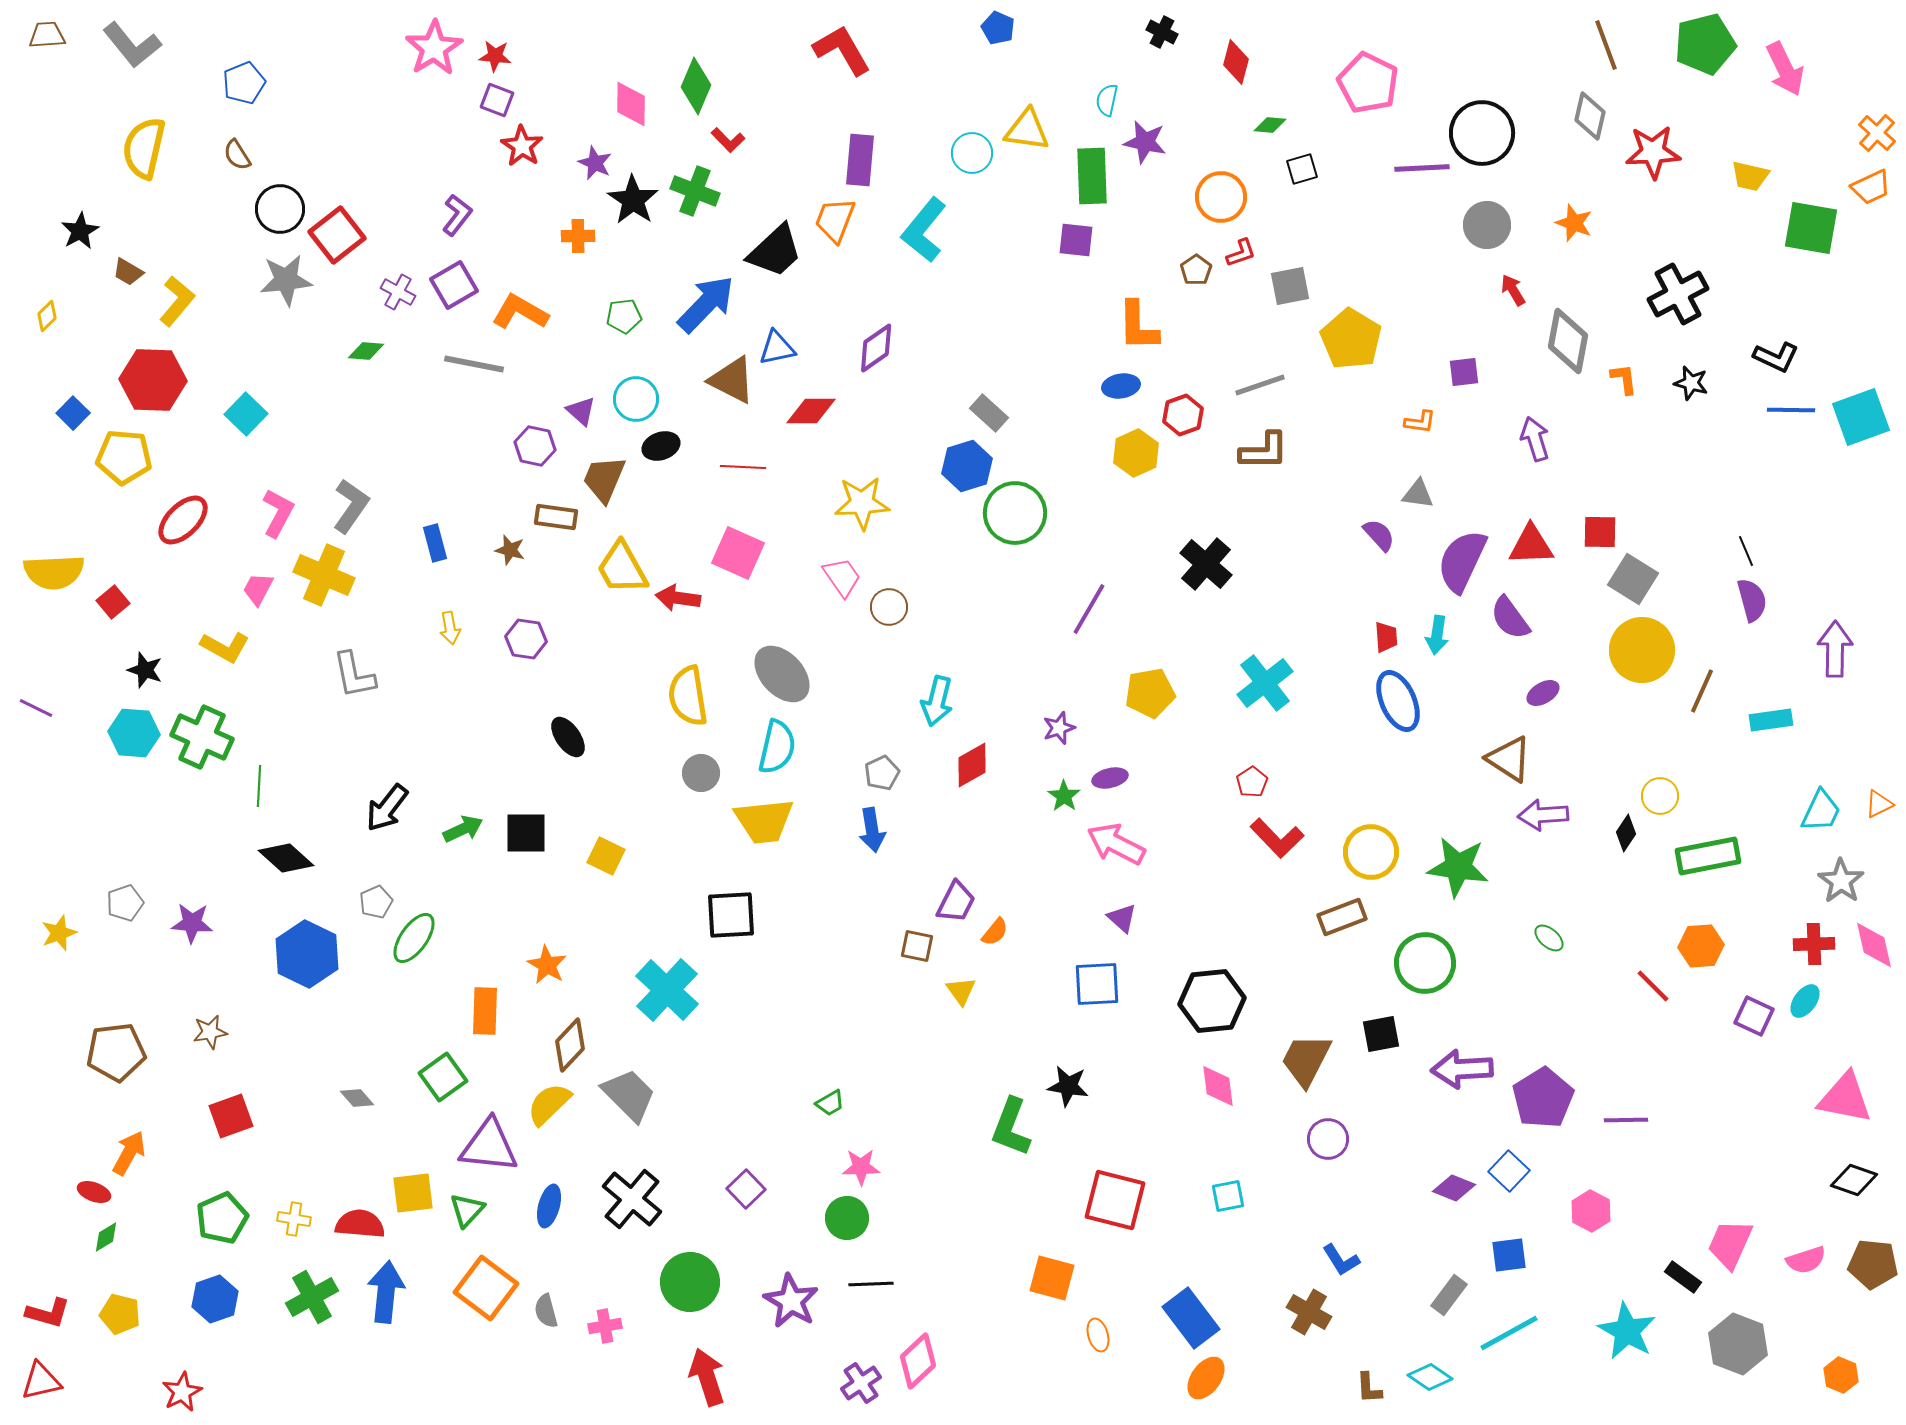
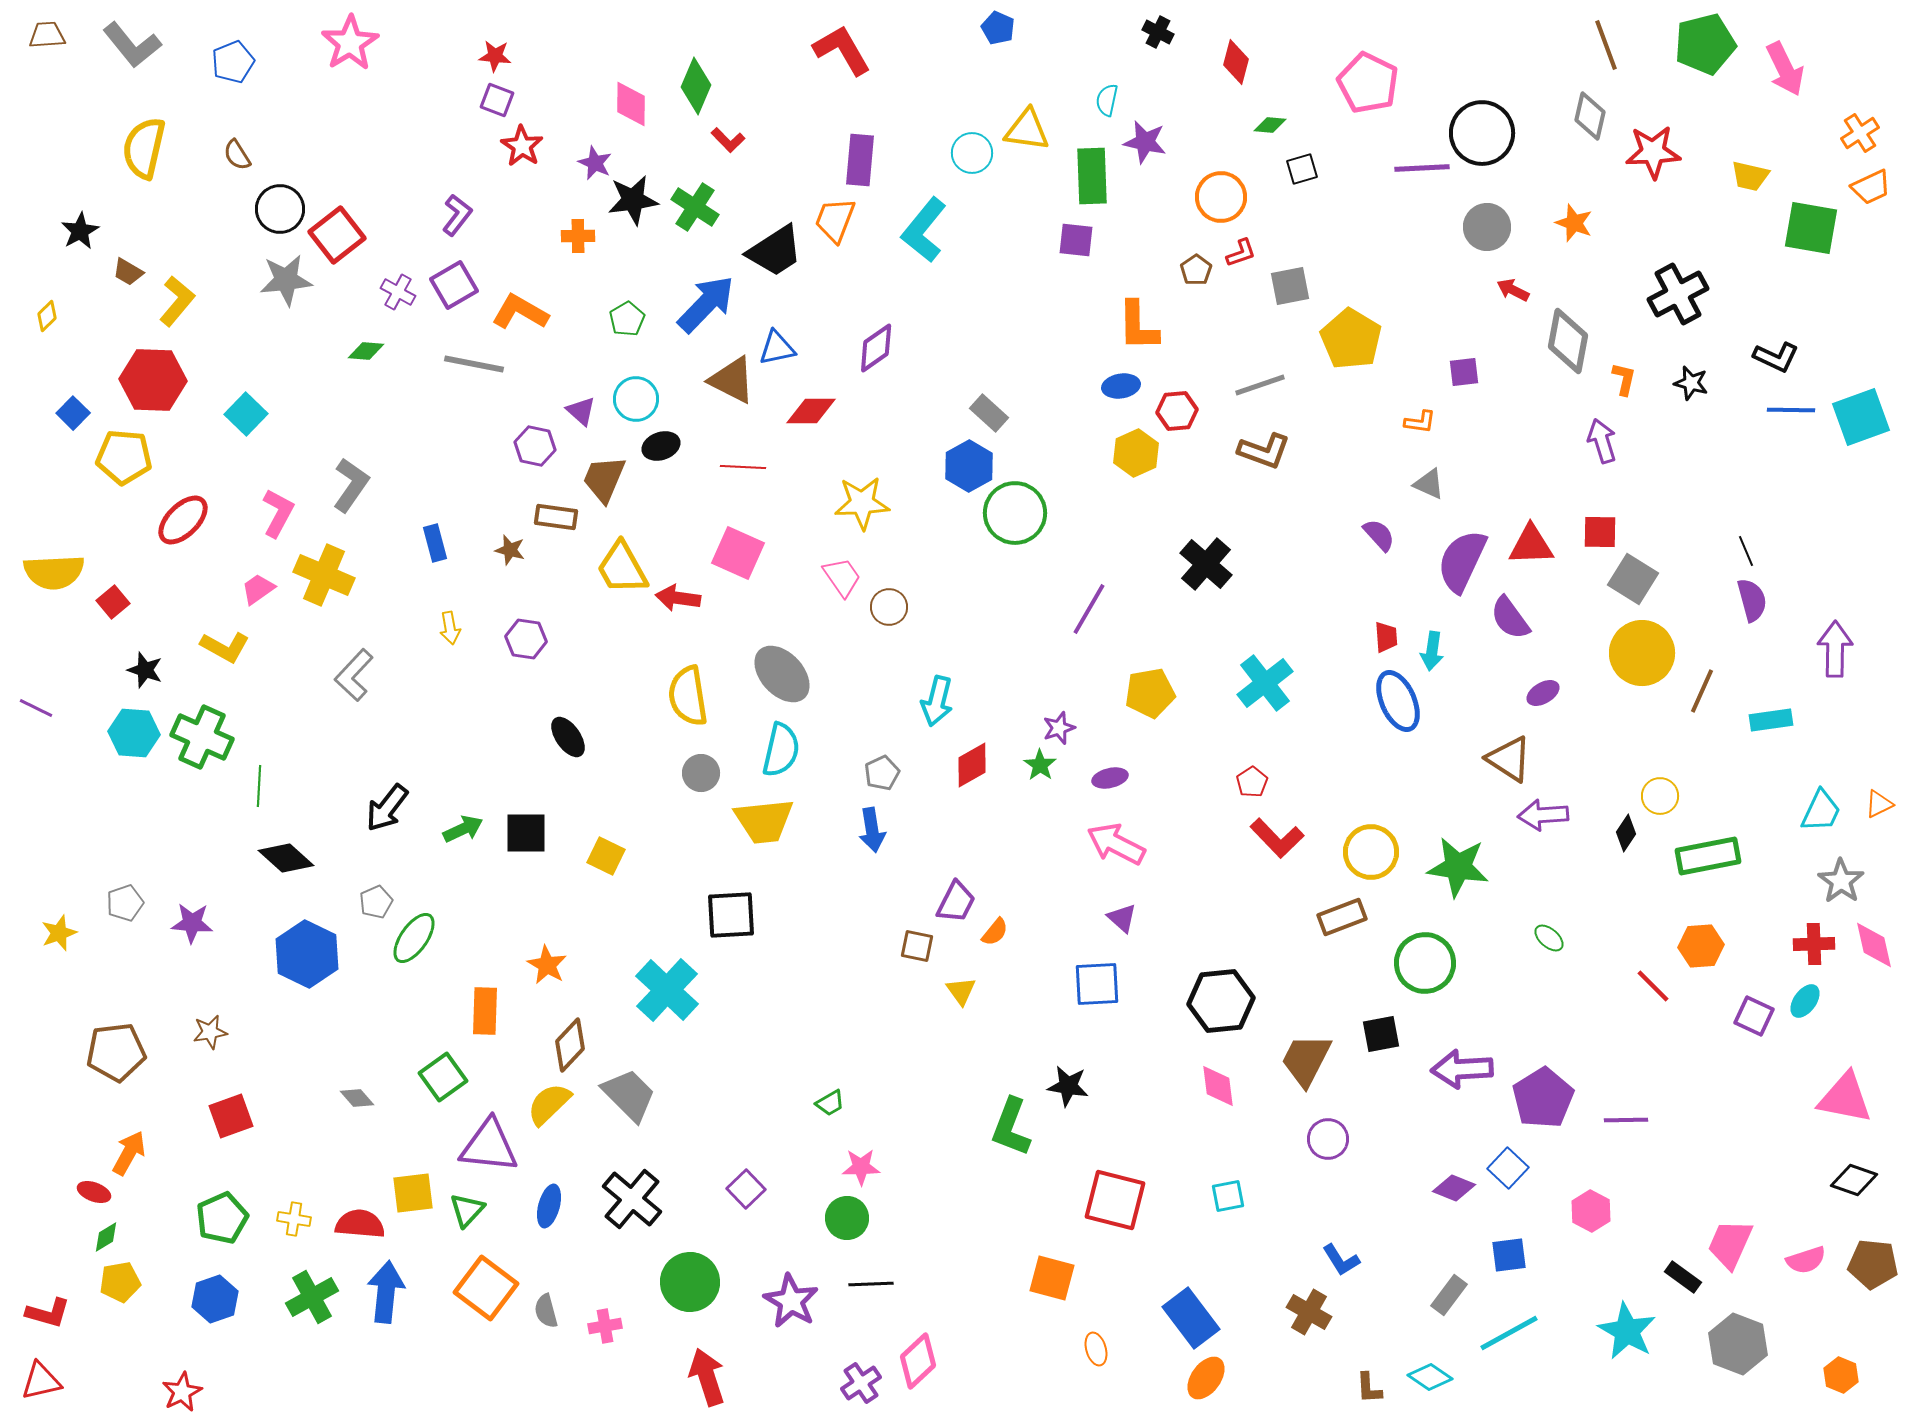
black cross at (1162, 32): moved 4 px left
pink star at (434, 48): moved 84 px left, 5 px up
blue pentagon at (244, 83): moved 11 px left, 21 px up
orange cross at (1877, 133): moved 17 px left; rotated 15 degrees clockwise
green cross at (695, 191): moved 16 px down; rotated 12 degrees clockwise
black star at (633, 200): rotated 30 degrees clockwise
gray circle at (1487, 225): moved 2 px down
black trapezoid at (775, 251): rotated 10 degrees clockwise
red arrow at (1513, 290): rotated 32 degrees counterclockwise
green pentagon at (624, 316): moved 3 px right, 3 px down; rotated 24 degrees counterclockwise
orange L-shape at (1624, 379): rotated 20 degrees clockwise
red hexagon at (1183, 415): moved 6 px left, 4 px up; rotated 15 degrees clockwise
purple arrow at (1535, 439): moved 67 px right, 2 px down
brown L-shape at (1264, 451): rotated 20 degrees clockwise
blue hexagon at (967, 466): moved 2 px right; rotated 12 degrees counterclockwise
gray triangle at (1418, 494): moved 11 px right, 10 px up; rotated 16 degrees clockwise
gray L-shape at (351, 506): moved 21 px up
pink trapezoid at (258, 589): rotated 27 degrees clockwise
cyan arrow at (1437, 635): moved 5 px left, 16 px down
yellow circle at (1642, 650): moved 3 px down
gray L-shape at (354, 675): rotated 54 degrees clockwise
cyan semicircle at (777, 747): moved 4 px right, 3 px down
green star at (1064, 796): moved 24 px left, 31 px up
black hexagon at (1212, 1001): moved 9 px right
blue square at (1509, 1171): moved 1 px left, 3 px up
yellow pentagon at (120, 1314): moved 32 px up; rotated 24 degrees counterclockwise
orange ellipse at (1098, 1335): moved 2 px left, 14 px down
